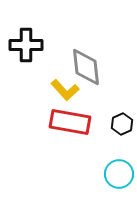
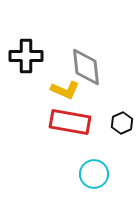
black cross: moved 11 px down
yellow L-shape: rotated 24 degrees counterclockwise
black hexagon: moved 1 px up
cyan circle: moved 25 px left
